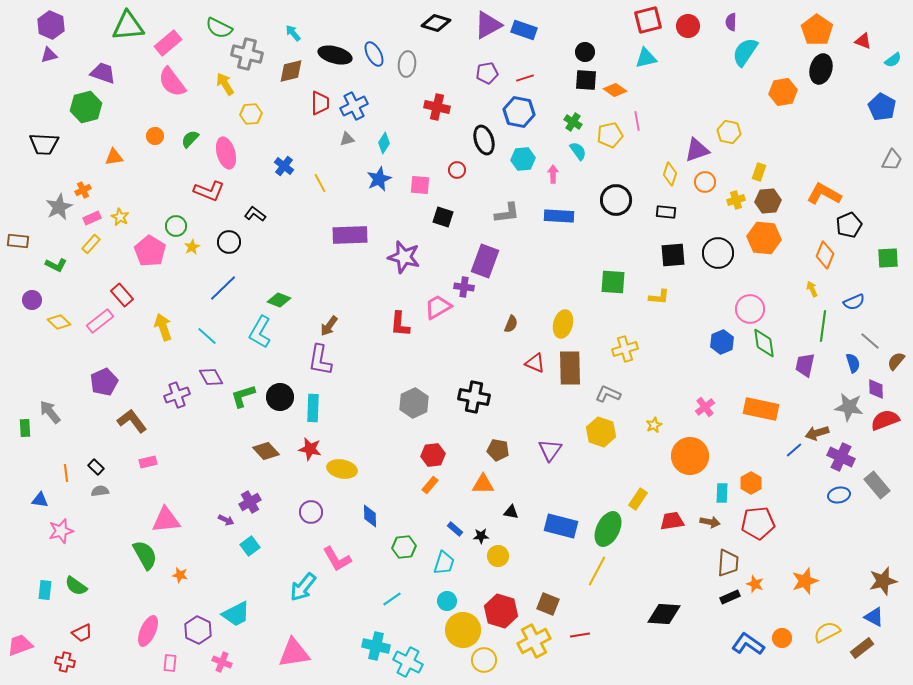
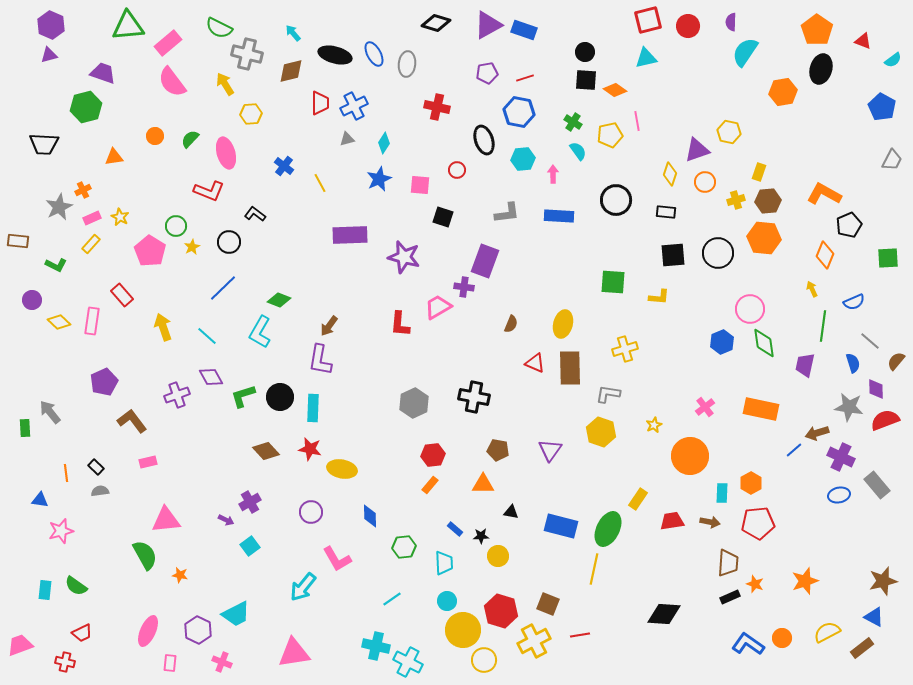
pink rectangle at (100, 321): moved 8 px left; rotated 44 degrees counterclockwise
gray L-shape at (608, 394): rotated 15 degrees counterclockwise
cyan trapezoid at (444, 563): rotated 20 degrees counterclockwise
yellow line at (597, 571): moved 3 px left, 2 px up; rotated 16 degrees counterclockwise
